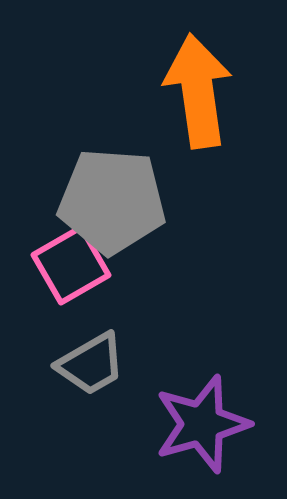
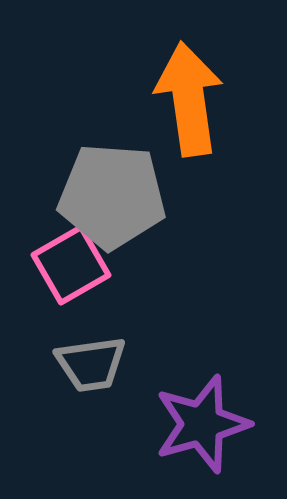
orange arrow: moved 9 px left, 8 px down
gray pentagon: moved 5 px up
gray trapezoid: rotated 22 degrees clockwise
